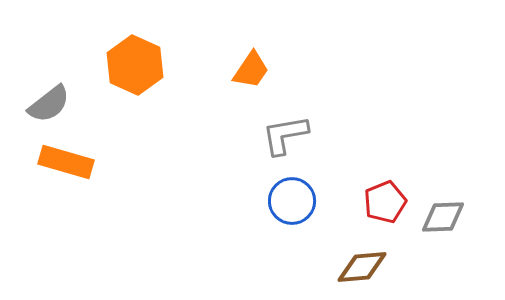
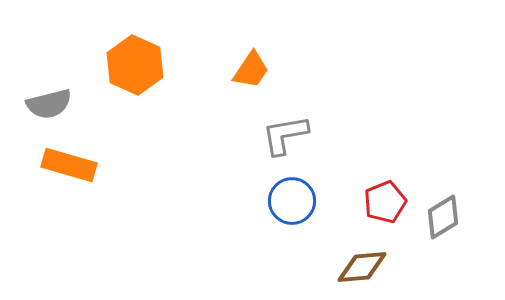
gray semicircle: rotated 24 degrees clockwise
orange rectangle: moved 3 px right, 3 px down
gray diamond: rotated 30 degrees counterclockwise
